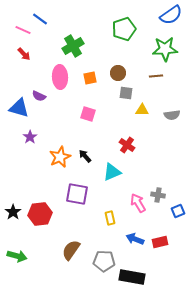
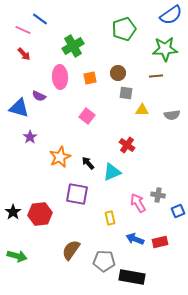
pink square: moved 1 px left, 2 px down; rotated 21 degrees clockwise
black arrow: moved 3 px right, 7 px down
